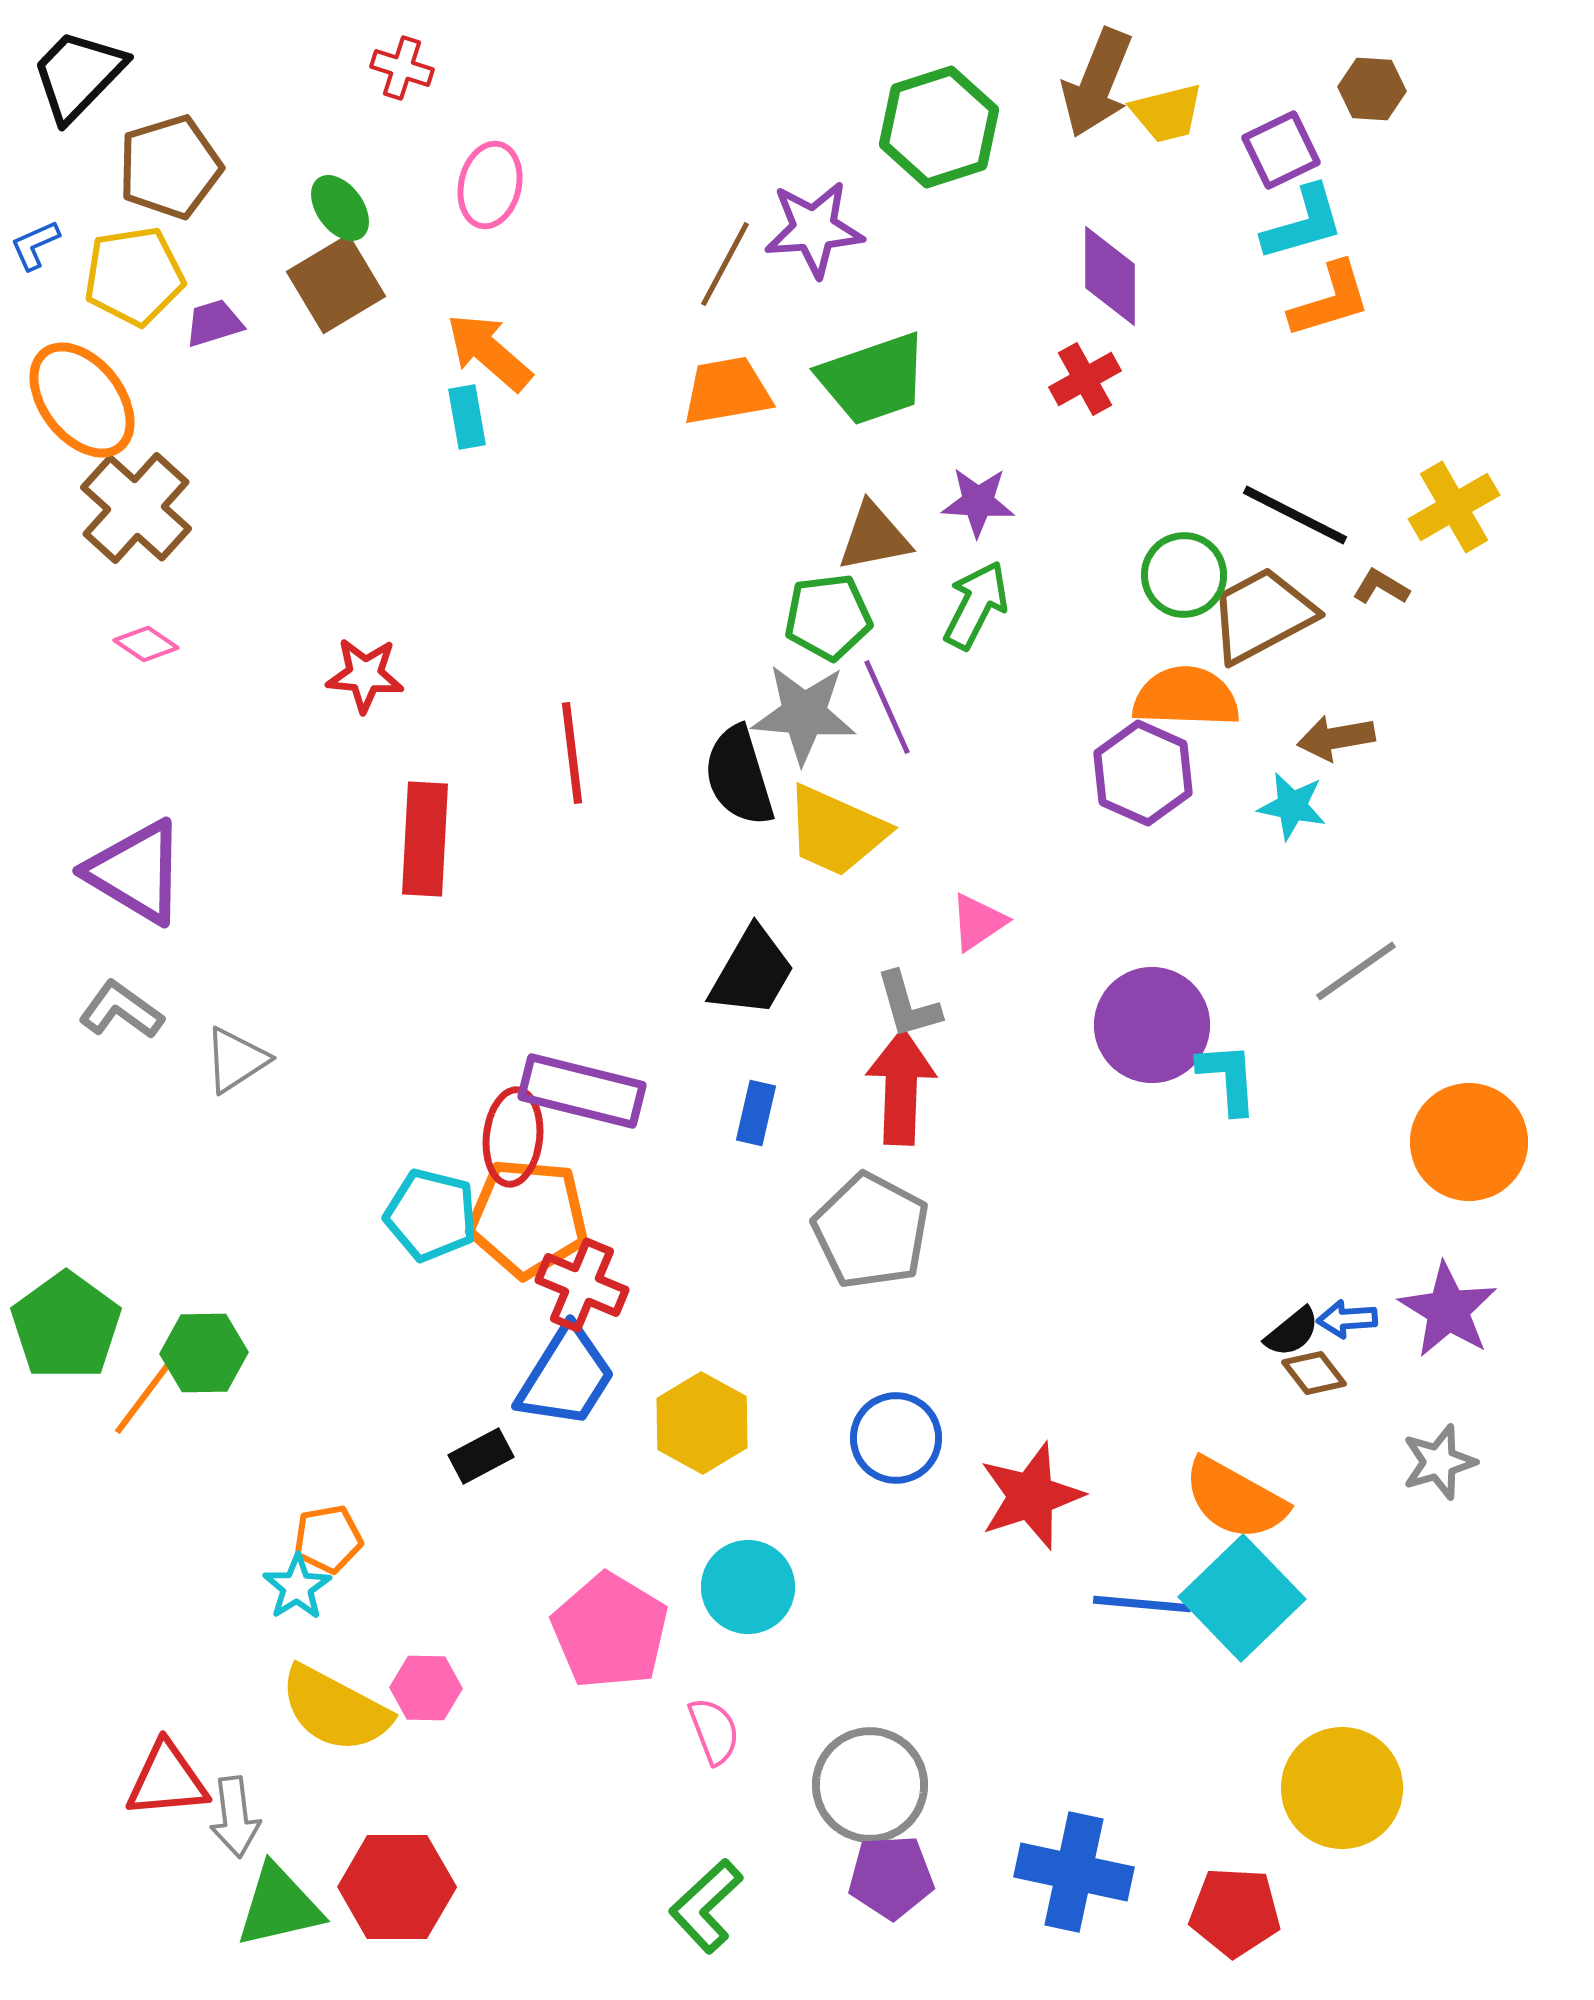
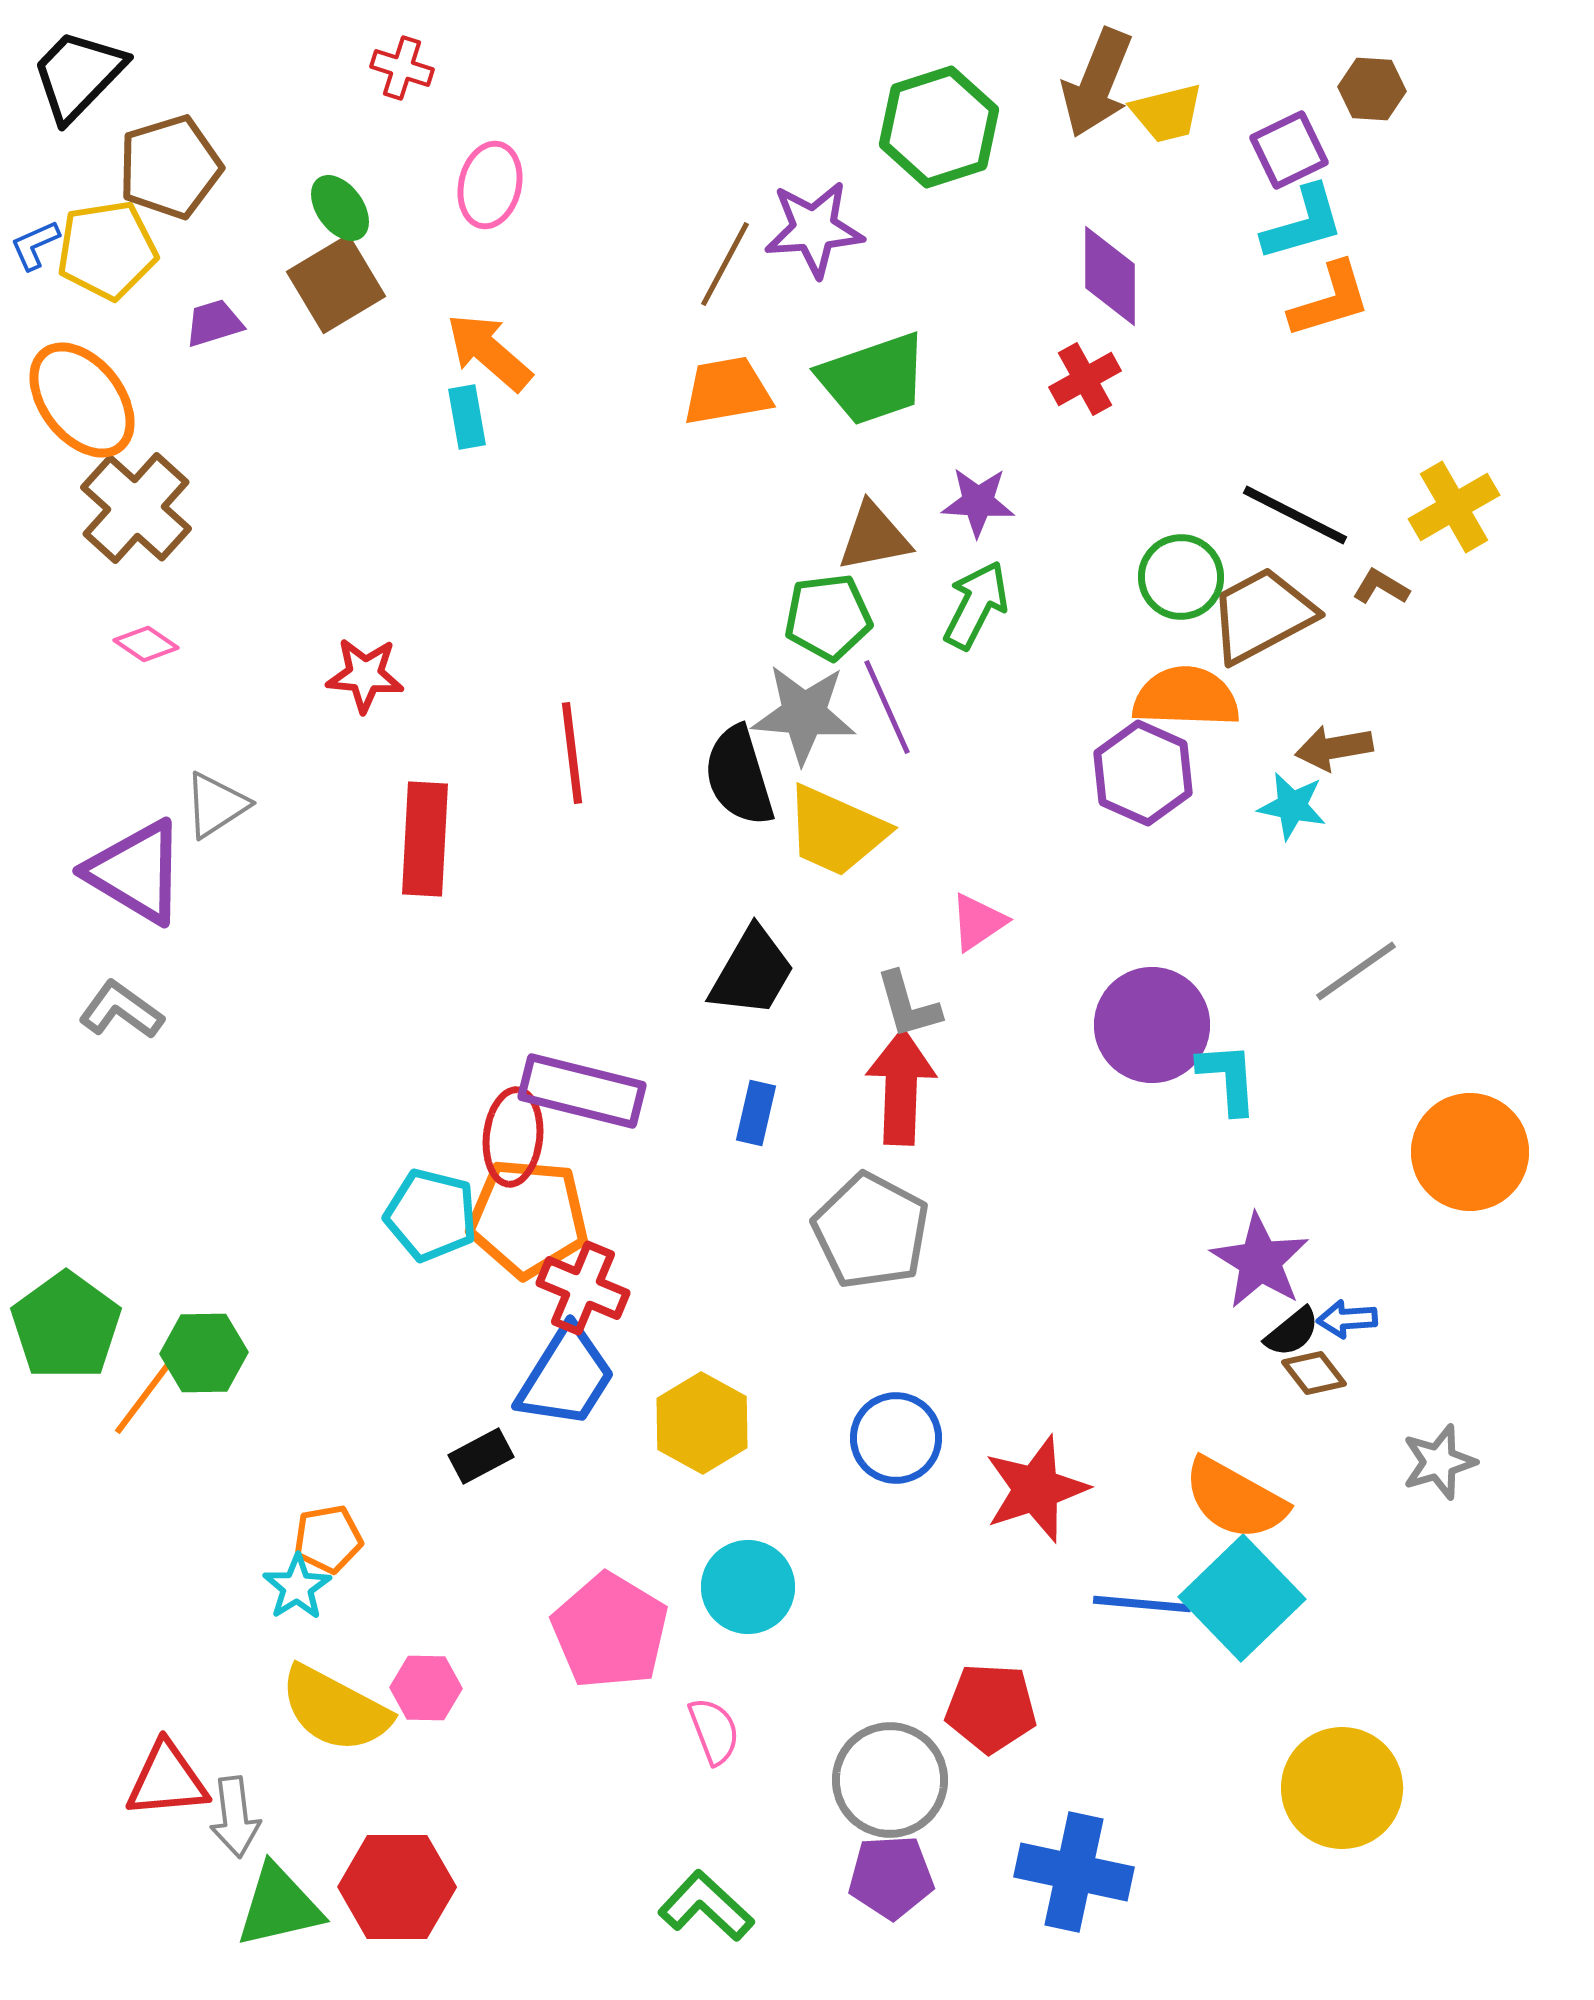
purple square at (1281, 150): moved 8 px right
yellow pentagon at (134, 276): moved 27 px left, 26 px up
green circle at (1184, 575): moved 3 px left, 2 px down
brown arrow at (1336, 738): moved 2 px left, 10 px down
gray triangle at (236, 1060): moved 20 px left, 255 px up
orange circle at (1469, 1142): moved 1 px right, 10 px down
red cross at (582, 1285): moved 1 px right, 3 px down
purple star at (1448, 1310): moved 188 px left, 49 px up
red star at (1031, 1496): moved 5 px right, 7 px up
gray circle at (870, 1785): moved 20 px right, 5 px up
green L-shape at (706, 1906): rotated 86 degrees clockwise
red pentagon at (1235, 1912): moved 244 px left, 204 px up
